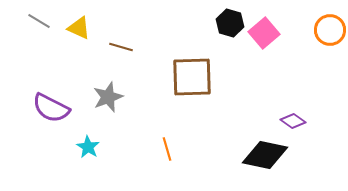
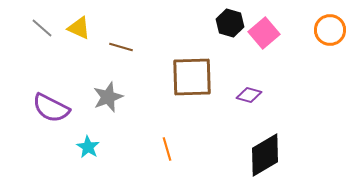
gray line: moved 3 px right, 7 px down; rotated 10 degrees clockwise
purple diamond: moved 44 px left, 26 px up; rotated 20 degrees counterclockwise
black diamond: rotated 42 degrees counterclockwise
